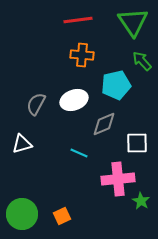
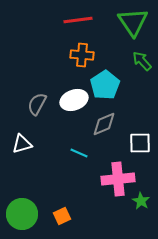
cyan pentagon: moved 11 px left; rotated 20 degrees counterclockwise
gray semicircle: moved 1 px right
white square: moved 3 px right
